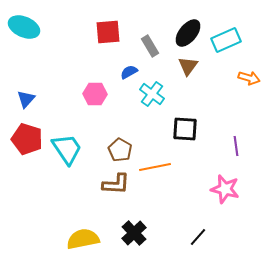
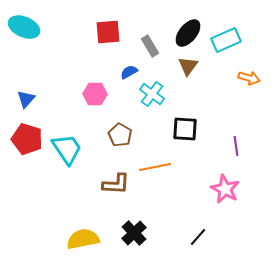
brown pentagon: moved 15 px up
pink star: rotated 12 degrees clockwise
